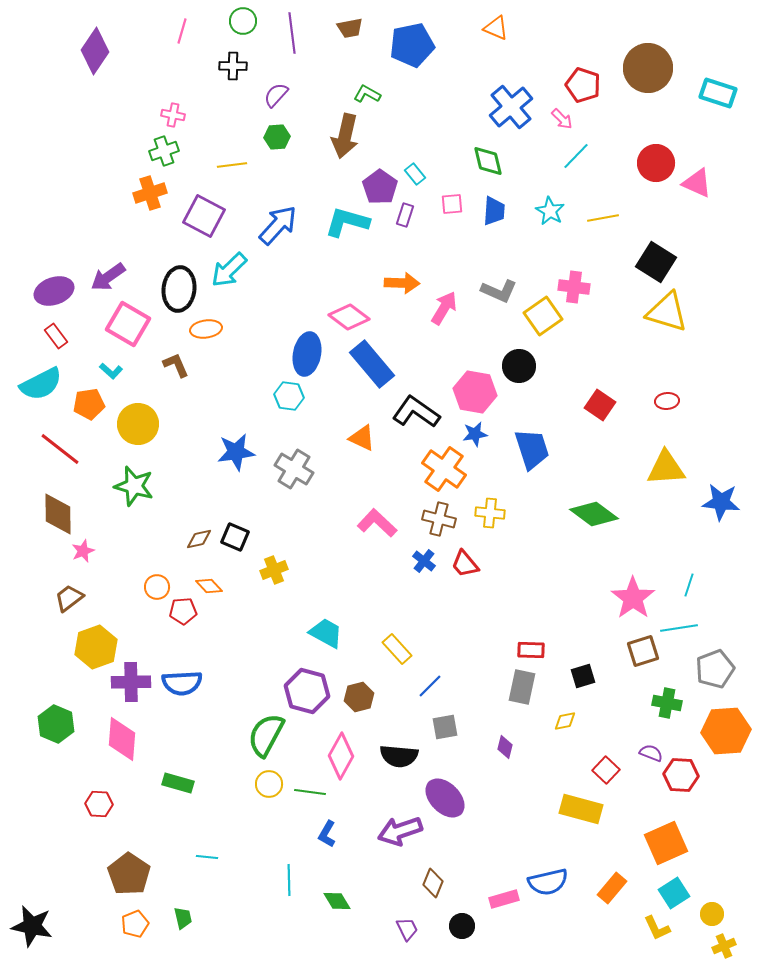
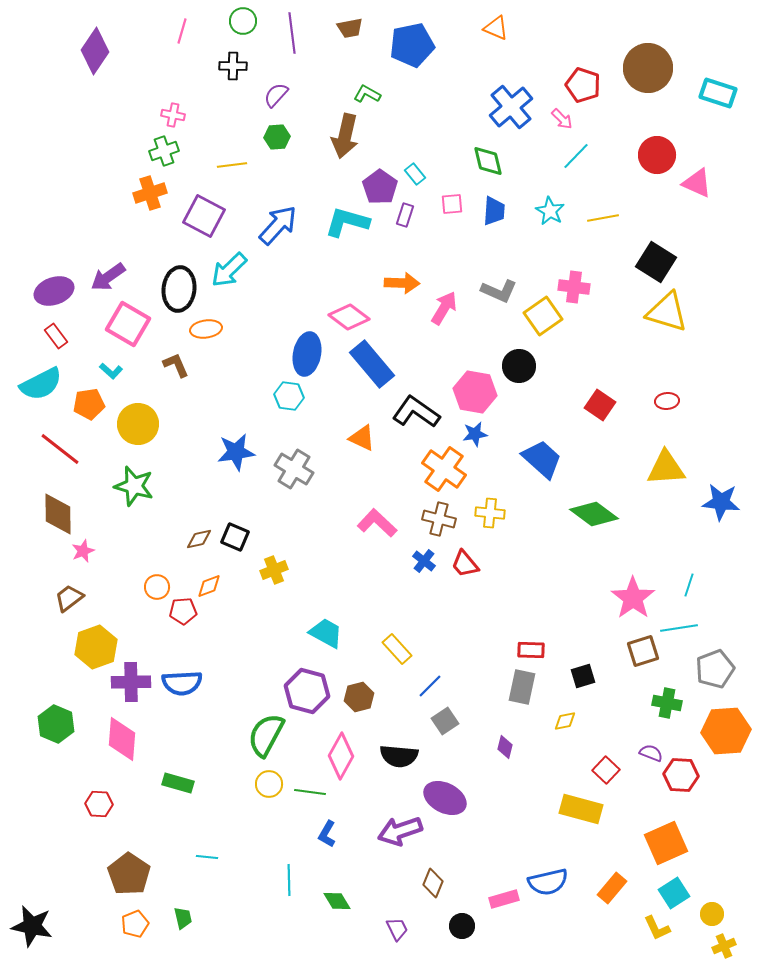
red circle at (656, 163): moved 1 px right, 8 px up
blue trapezoid at (532, 449): moved 10 px right, 10 px down; rotated 30 degrees counterclockwise
orange diamond at (209, 586): rotated 68 degrees counterclockwise
gray square at (445, 727): moved 6 px up; rotated 24 degrees counterclockwise
purple ellipse at (445, 798): rotated 18 degrees counterclockwise
purple trapezoid at (407, 929): moved 10 px left
